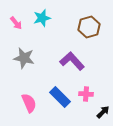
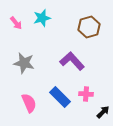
gray star: moved 5 px down
